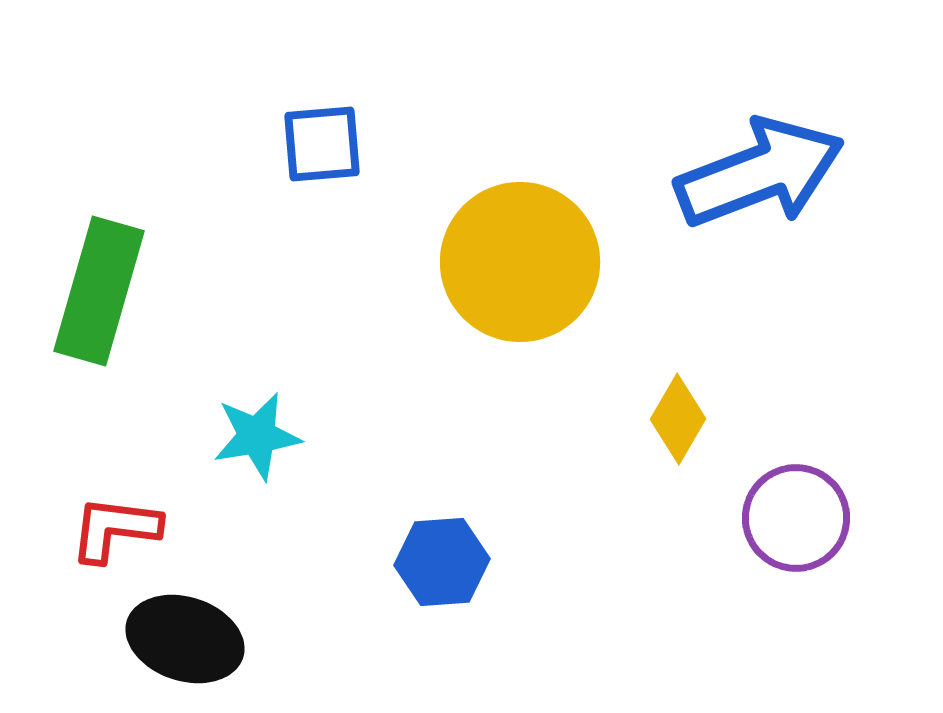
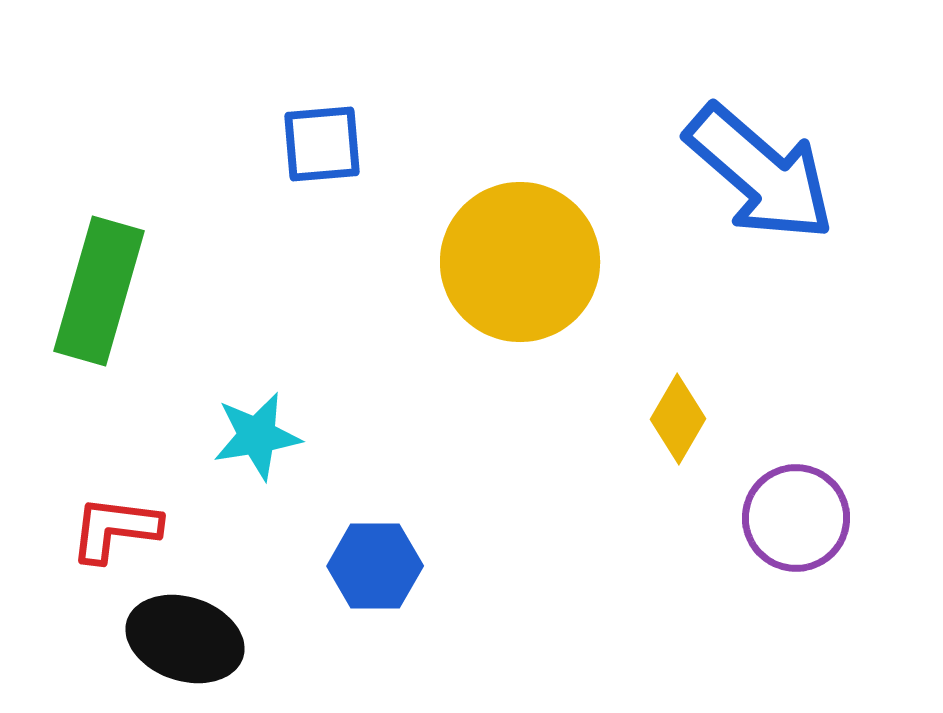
blue arrow: rotated 62 degrees clockwise
blue hexagon: moved 67 px left, 4 px down; rotated 4 degrees clockwise
